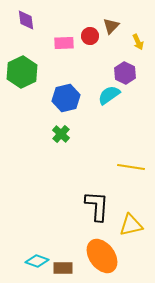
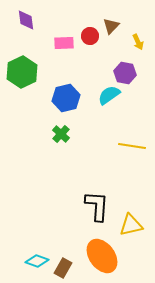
purple hexagon: rotated 15 degrees counterclockwise
yellow line: moved 1 px right, 21 px up
brown rectangle: rotated 60 degrees counterclockwise
